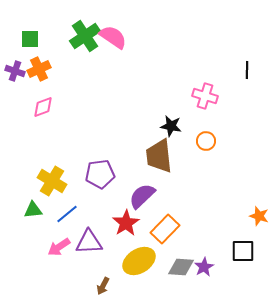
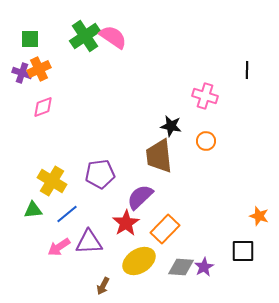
purple cross: moved 7 px right, 2 px down
purple semicircle: moved 2 px left, 1 px down
